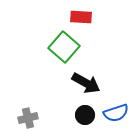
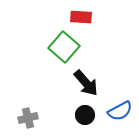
black arrow: rotated 20 degrees clockwise
blue semicircle: moved 4 px right, 2 px up; rotated 10 degrees counterclockwise
